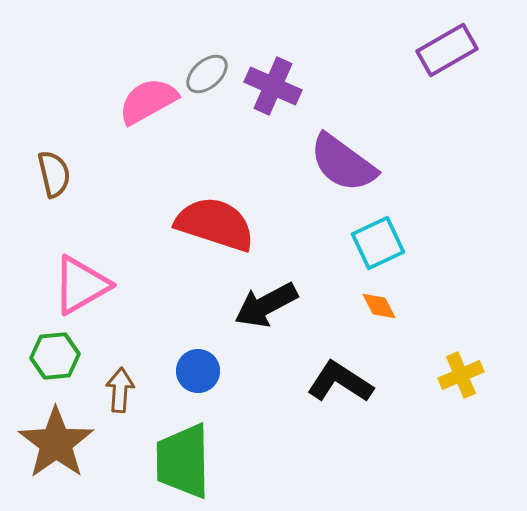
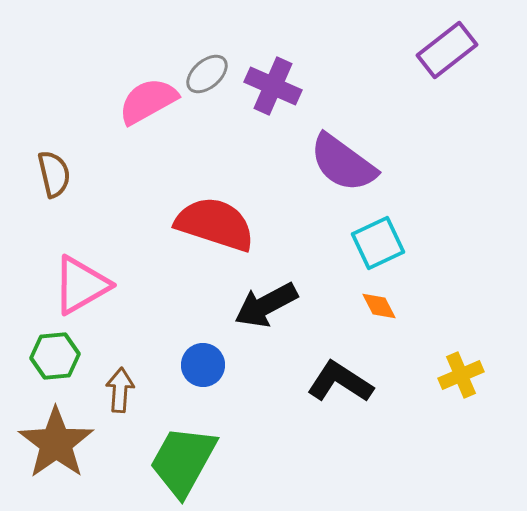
purple rectangle: rotated 8 degrees counterclockwise
blue circle: moved 5 px right, 6 px up
green trapezoid: rotated 30 degrees clockwise
